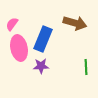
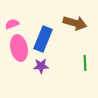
pink semicircle: rotated 32 degrees clockwise
green line: moved 1 px left, 4 px up
